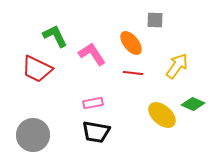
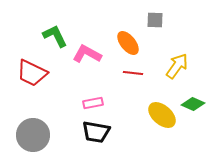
orange ellipse: moved 3 px left
pink L-shape: moved 5 px left; rotated 28 degrees counterclockwise
red trapezoid: moved 5 px left, 4 px down
